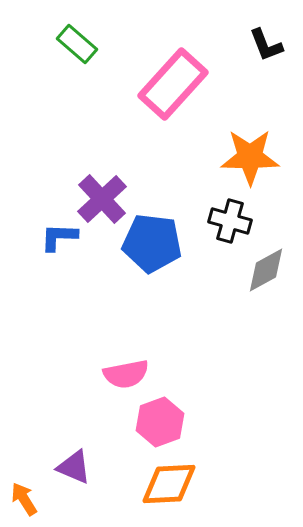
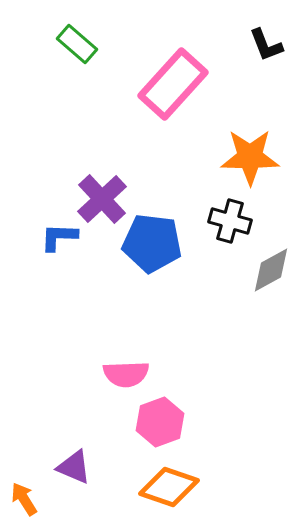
gray diamond: moved 5 px right
pink semicircle: rotated 9 degrees clockwise
orange diamond: moved 3 px down; rotated 22 degrees clockwise
